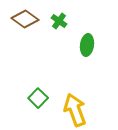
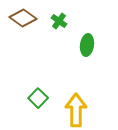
brown diamond: moved 2 px left, 1 px up
yellow arrow: moved 1 px right; rotated 20 degrees clockwise
